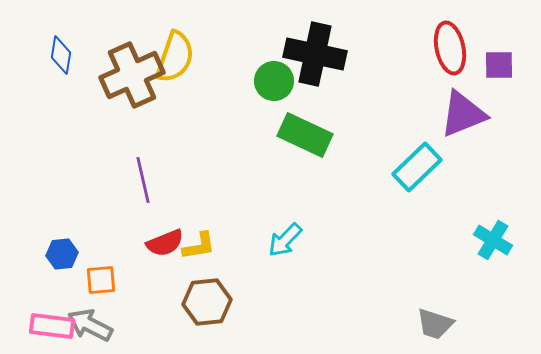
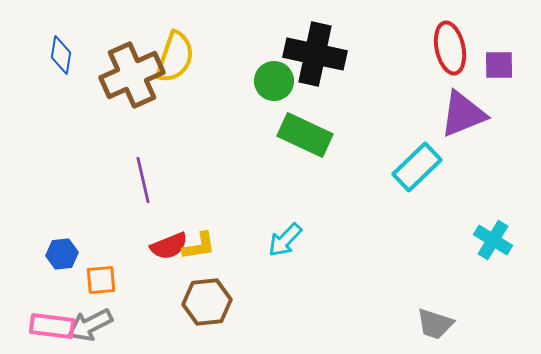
red semicircle: moved 4 px right, 3 px down
gray arrow: rotated 54 degrees counterclockwise
